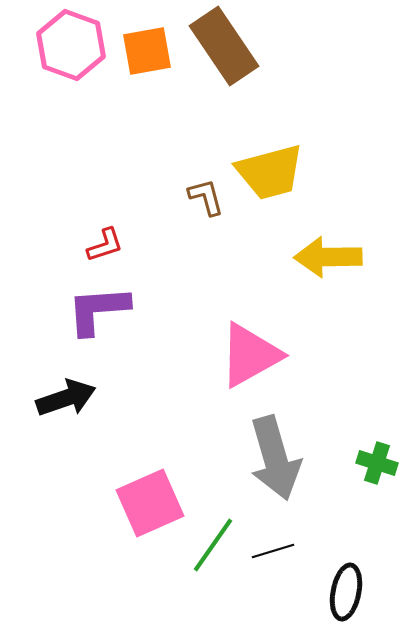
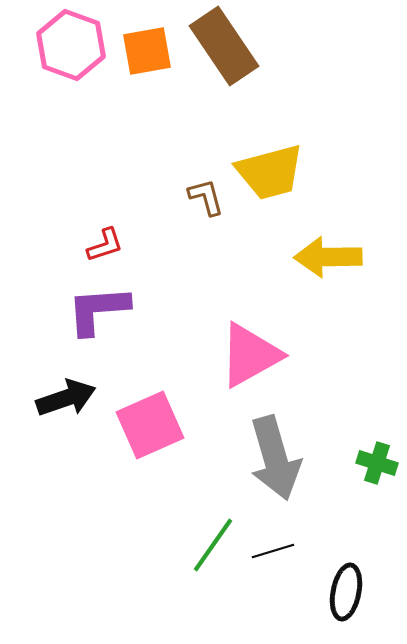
pink square: moved 78 px up
